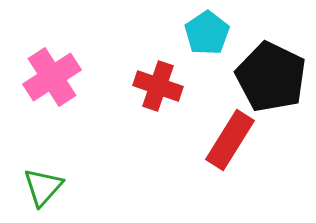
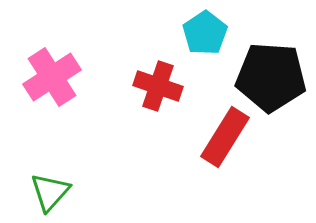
cyan pentagon: moved 2 px left
black pentagon: rotated 22 degrees counterclockwise
red rectangle: moved 5 px left, 3 px up
green triangle: moved 7 px right, 5 px down
